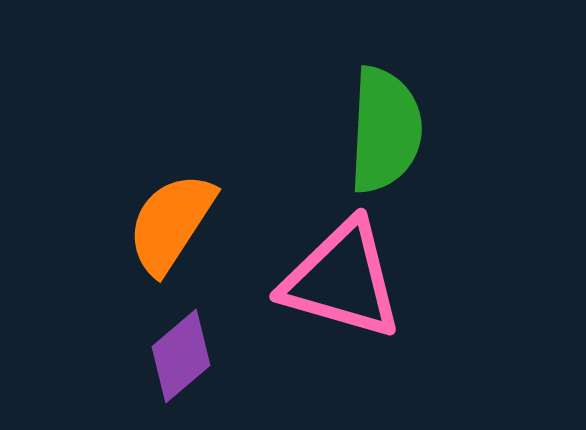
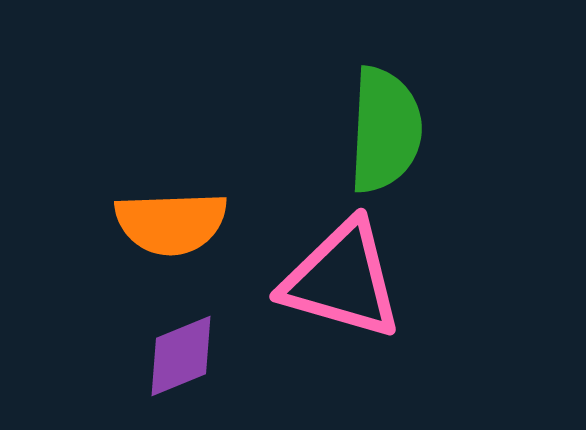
orange semicircle: rotated 125 degrees counterclockwise
purple diamond: rotated 18 degrees clockwise
